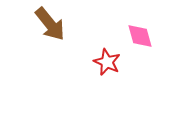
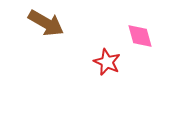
brown arrow: moved 4 px left, 1 px up; rotated 21 degrees counterclockwise
